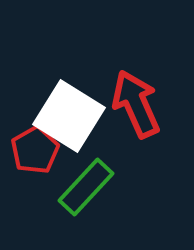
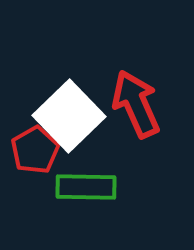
white square: rotated 14 degrees clockwise
green rectangle: rotated 48 degrees clockwise
